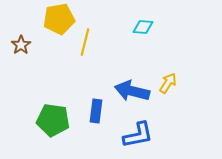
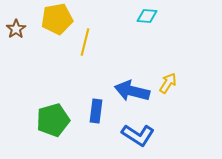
yellow pentagon: moved 2 px left
cyan diamond: moved 4 px right, 11 px up
brown star: moved 5 px left, 16 px up
green pentagon: rotated 24 degrees counterclockwise
blue L-shape: rotated 44 degrees clockwise
